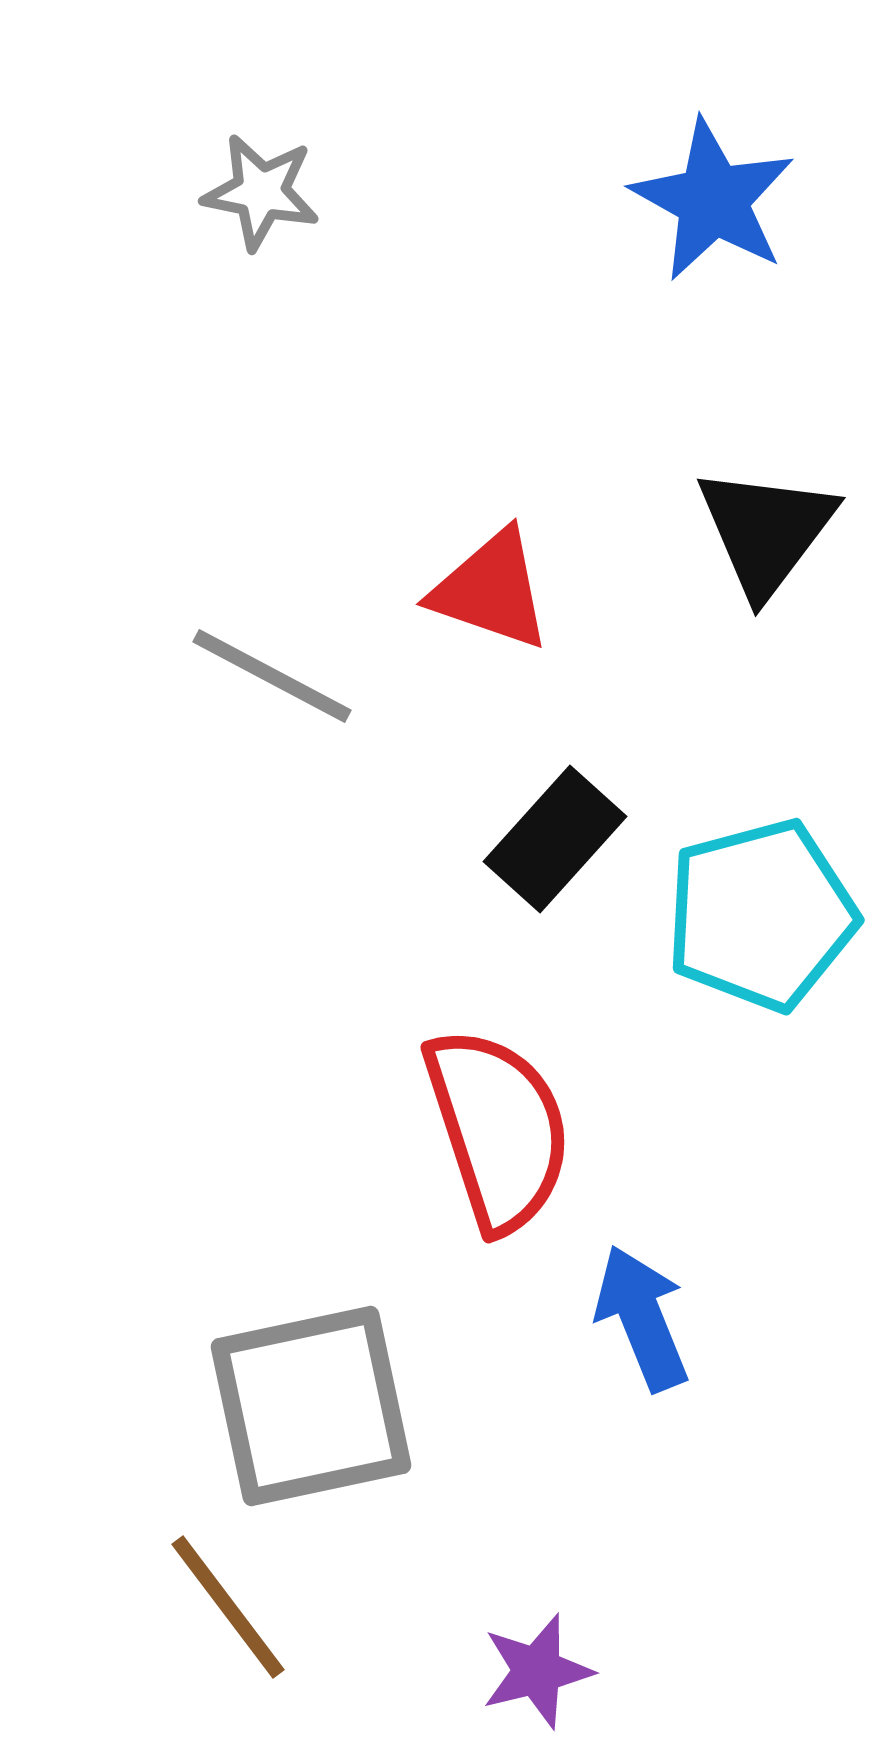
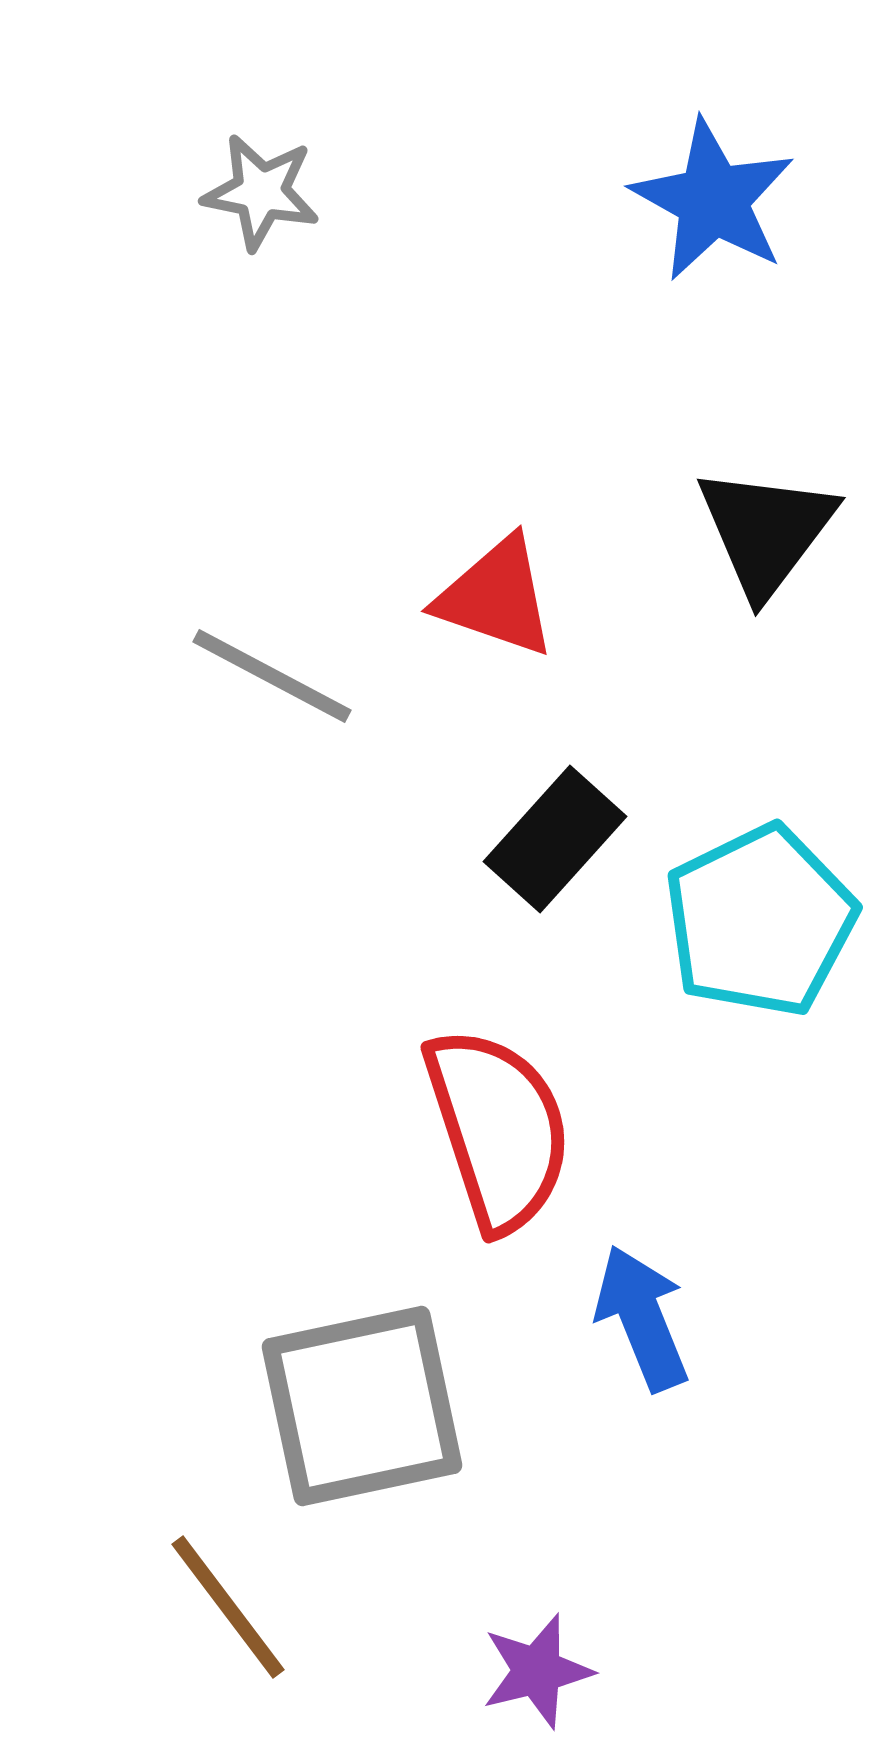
red triangle: moved 5 px right, 7 px down
cyan pentagon: moved 1 px left, 6 px down; rotated 11 degrees counterclockwise
gray square: moved 51 px right
